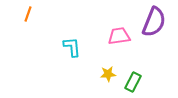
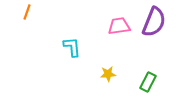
orange line: moved 1 px left, 2 px up
pink trapezoid: moved 10 px up
green rectangle: moved 15 px right
